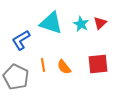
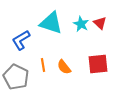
red triangle: rotated 32 degrees counterclockwise
